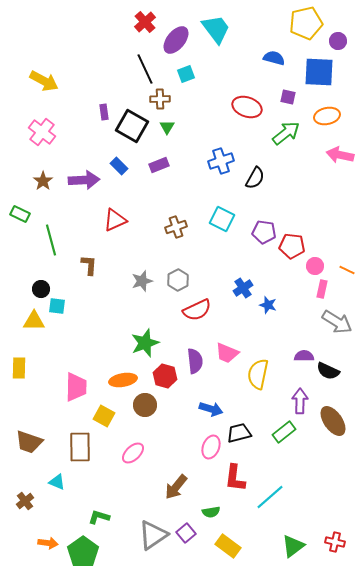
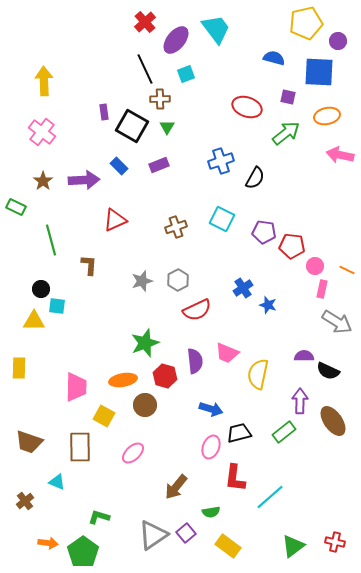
yellow arrow at (44, 81): rotated 120 degrees counterclockwise
green rectangle at (20, 214): moved 4 px left, 7 px up
